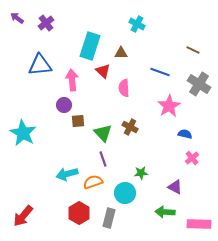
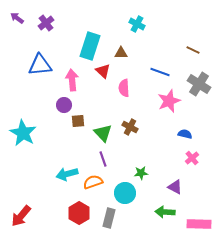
pink star: moved 5 px up; rotated 10 degrees clockwise
red arrow: moved 2 px left
